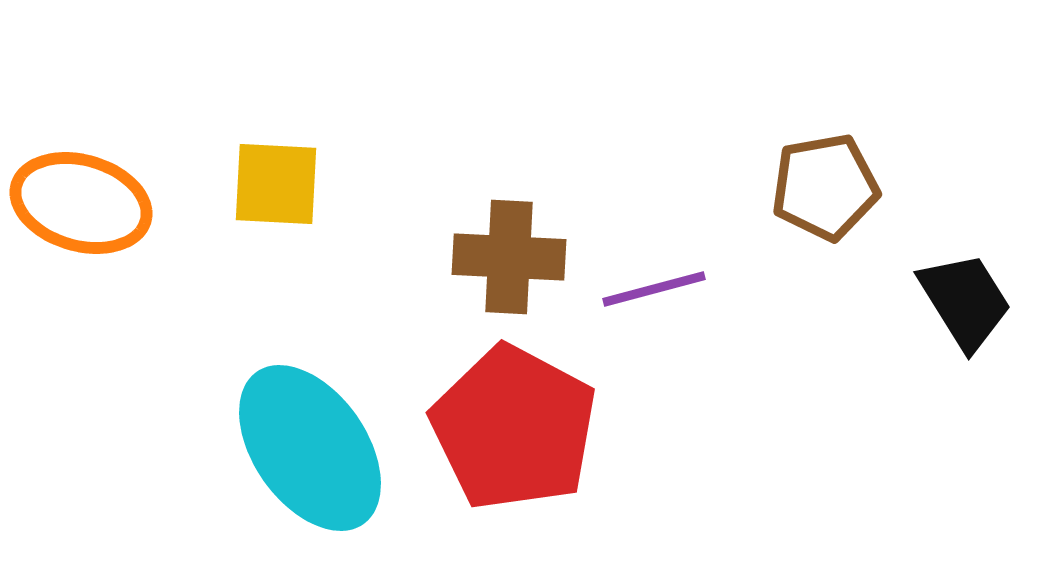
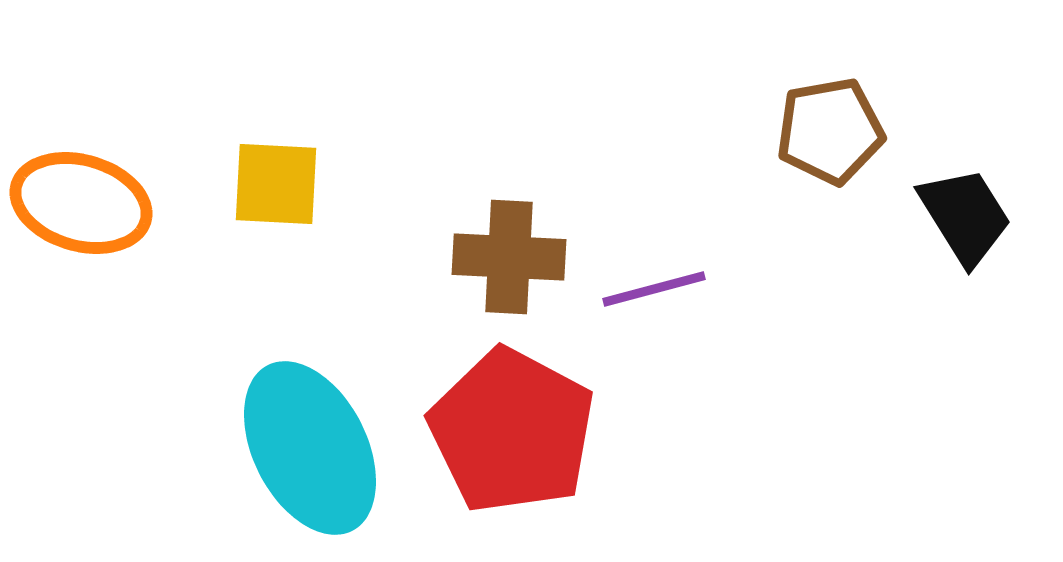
brown pentagon: moved 5 px right, 56 px up
black trapezoid: moved 85 px up
red pentagon: moved 2 px left, 3 px down
cyan ellipse: rotated 8 degrees clockwise
